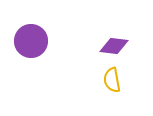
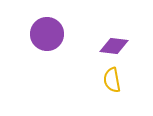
purple circle: moved 16 px right, 7 px up
